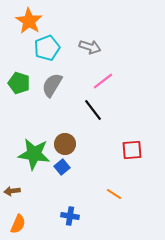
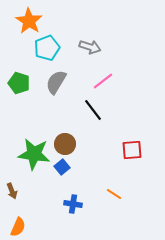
gray semicircle: moved 4 px right, 3 px up
brown arrow: rotated 105 degrees counterclockwise
blue cross: moved 3 px right, 12 px up
orange semicircle: moved 3 px down
